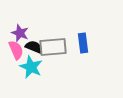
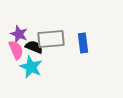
purple star: moved 1 px left, 1 px down
gray rectangle: moved 2 px left, 8 px up
